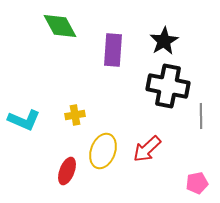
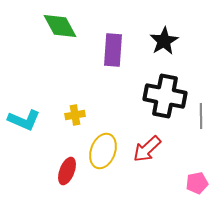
black cross: moved 3 px left, 10 px down
